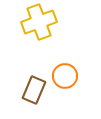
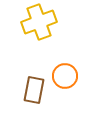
brown rectangle: rotated 12 degrees counterclockwise
